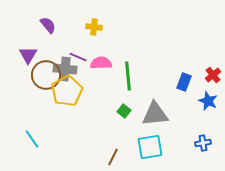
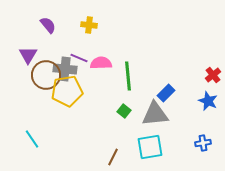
yellow cross: moved 5 px left, 2 px up
purple line: moved 1 px right, 1 px down
blue rectangle: moved 18 px left, 11 px down; rotated 24 degrees clockwise
yellow pentagon: rotated 20 degrees clockwise
